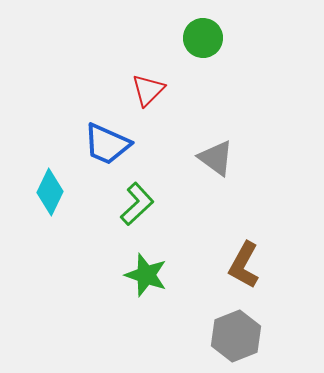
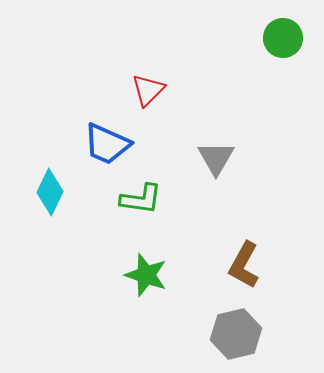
green circle: moved 80 px right
gray triangle: rotated 24 degrees clockwise
green L-shape: moved 4 px right, 5 px up; rotated 51 degrees clockwise
gray hexagon: moved 2 px up; rotated 9 degrees clockwise
